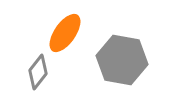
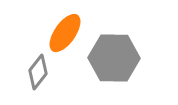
gray hexagon: moved 8 px left, 2 px up; rotated 9 degrees counterclockwise
